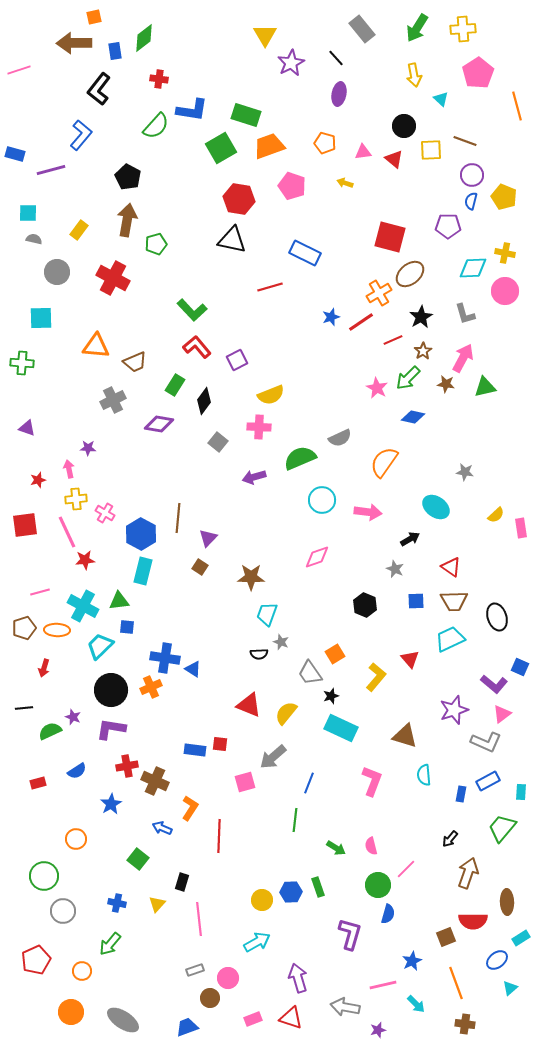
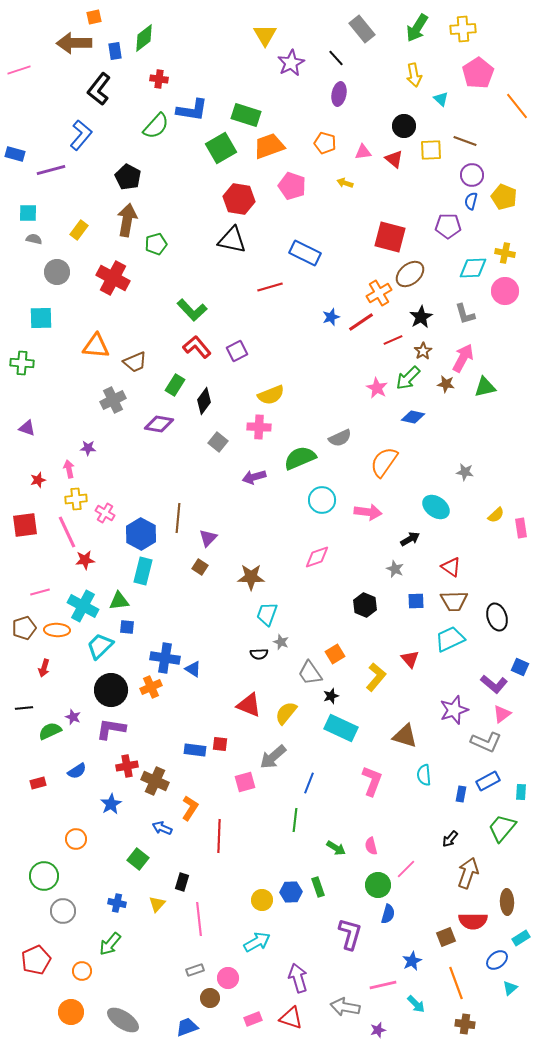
orange line at (517, 106): rotated 24 degrees counterclockwise
purple square at (237, 360): moved 9 px up
